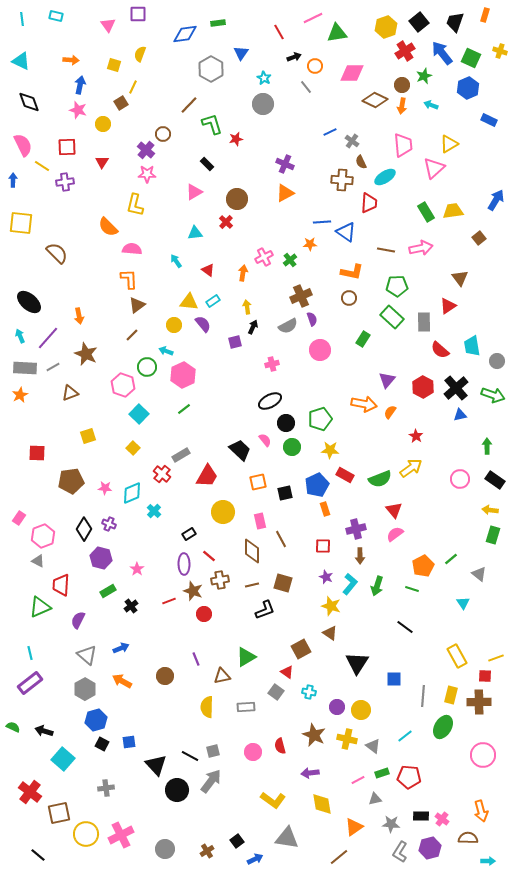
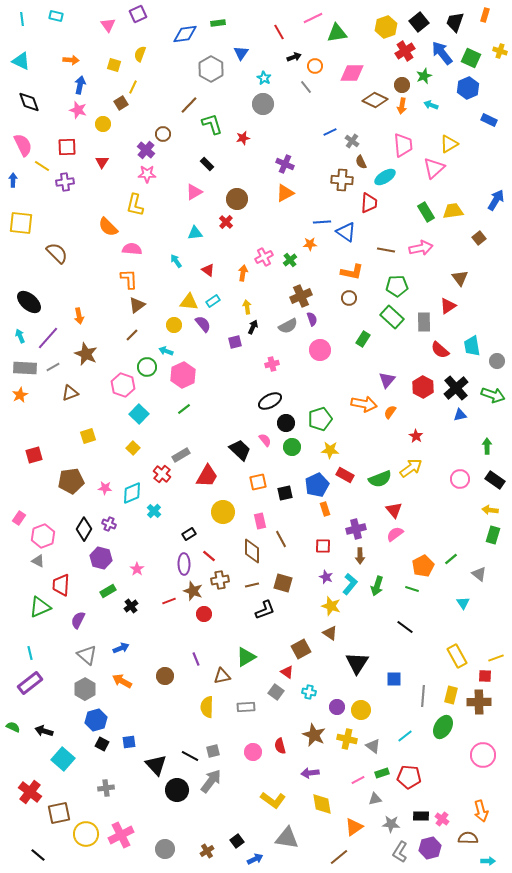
purple square at (138, 14): rotated 24 degrees counterclockwise
red star at (236, 139): moved 7 px right, 1 px up
red square at (37, 453): moved 3 px left, 2 px down; rotated 18 degrees counterclockwise
